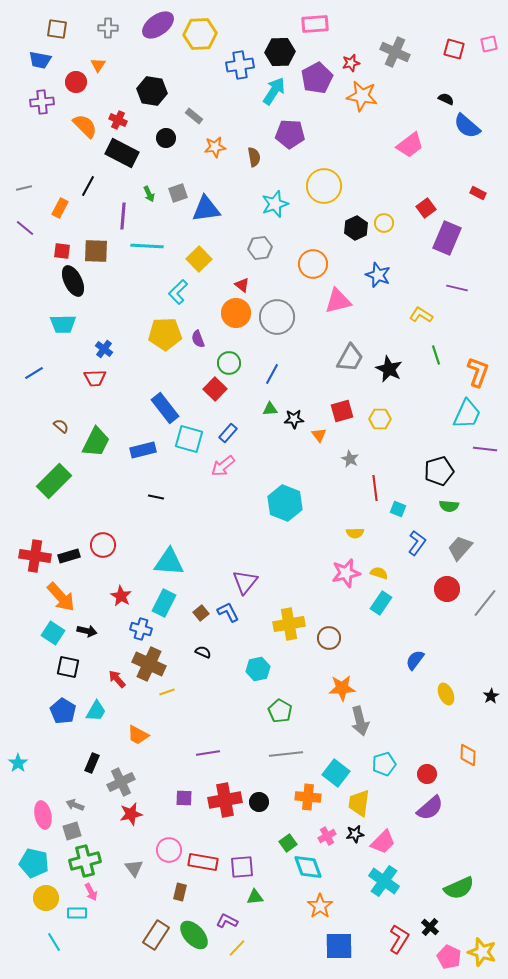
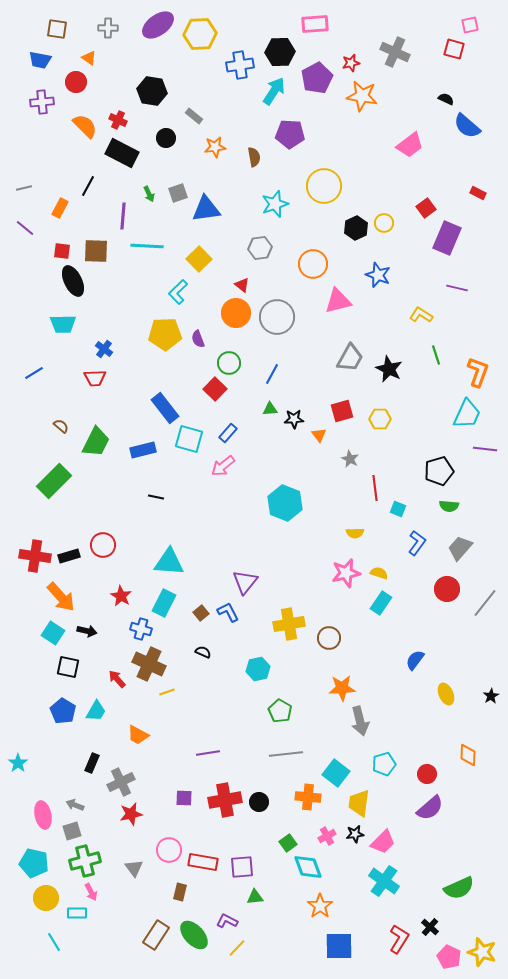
pink square at (489, 44): moved 19 px left, 19 px up
orange triangle at (98, 65): moved 9 px left, 7 px up; rotated 28 degrees counterclockwise
